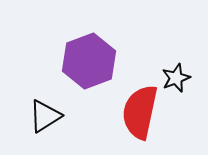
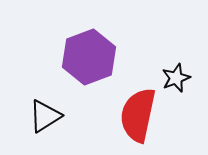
purple hexagon: moved 4 px up
red semicircle: moved 2 px left, 3 px down
